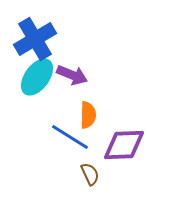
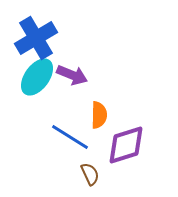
blue cross: moved 1 px right, 1 px up
orange semicircle: moved 11 px right
purple diamond: moved 2 px right; rotated 15 degrees counterclockwise
